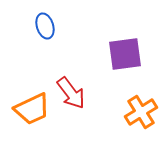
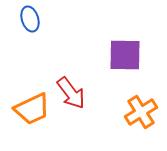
blue ellipse: moved 15 px left, 7 px up
purple square: moved 1 px down; rotated 9 degrees clockwise
